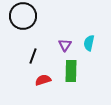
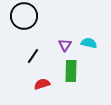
black circle: moved 1 px right
cyan semicircle: rotated 91 degrees clockwise
black line: rotated 14 degrees clockwise
red semicircle: moved 1 px left, 4 px down
